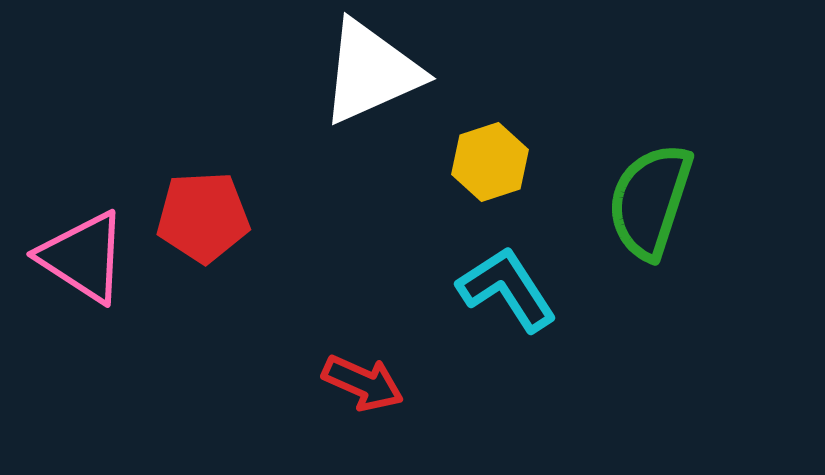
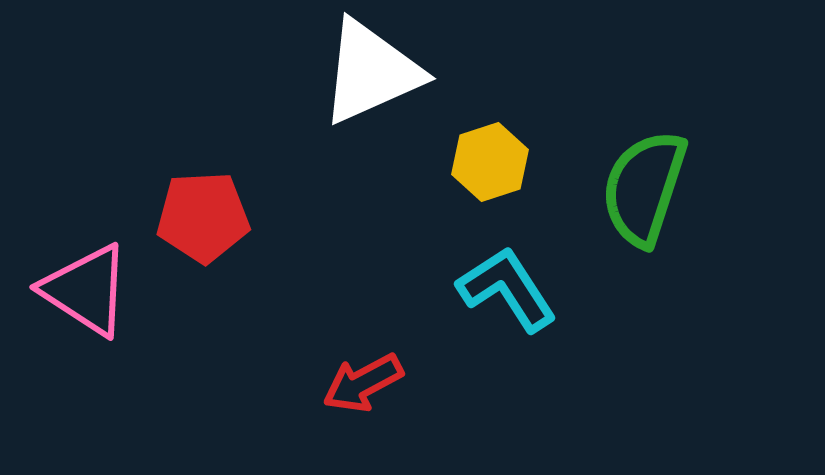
green semicircle: moved 6 px left, 13 px up
pink triangle: moved 3 px right, 33 px down
red arrow: rotated 128 degrees clockwise
